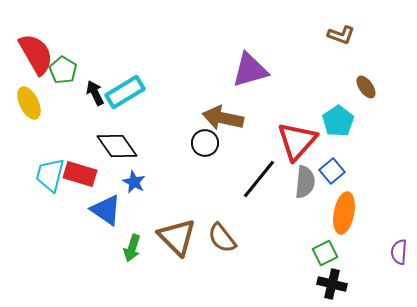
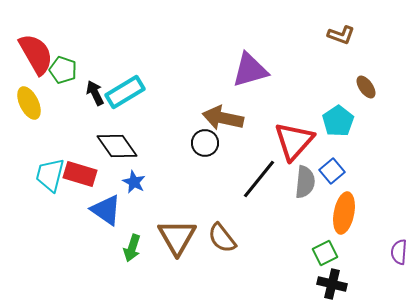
green pentagon: rotated 12 degrees counterclockwise
red triangle: moved 3 px left
brown triangle: rotated 15 degrees clockwise
